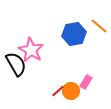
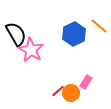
blue hexagon: rotated 15 degrees counterclockwise
black semicircle: moved 30 px up
orange circle: moved 2 px down
